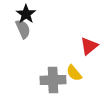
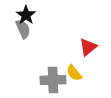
black star: moved 1 px down
red triangle: moved 1 px left, 1 px down
